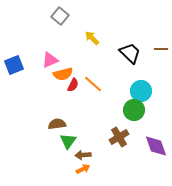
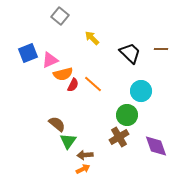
blue square: moved 14 px right, 12 px up
green circle: moved 7 px left, 5 px down
brown semicircle: rotated 48 degrees clockwise
brown arrow: moved 2 px right
